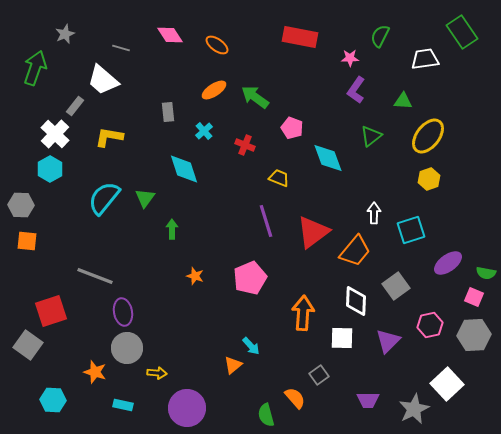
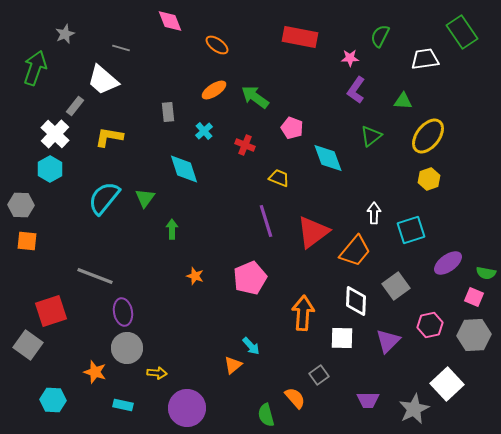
pink diamond at (170, 35): moved 14 px up; rotated 12 degrees clockwise
